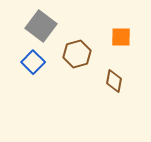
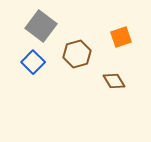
orange square: rotated 20 degrees counterclockwise
brown diamond: rotated 40 degrees counterclockwise
